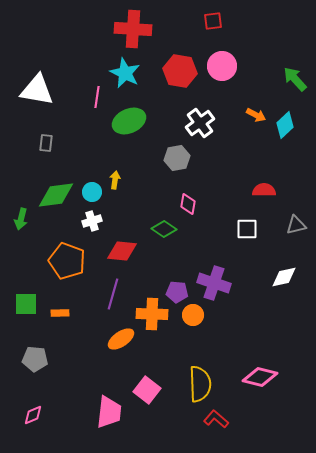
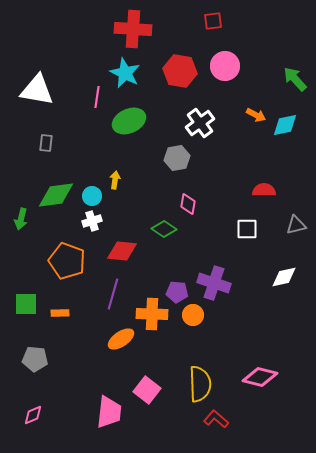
pink circle at (222, 66): moved 3 px right
cyan diamond at (285, 125): rotated 32 degrees clockwise
cyan circle at (92, 192): moved 4 px down
